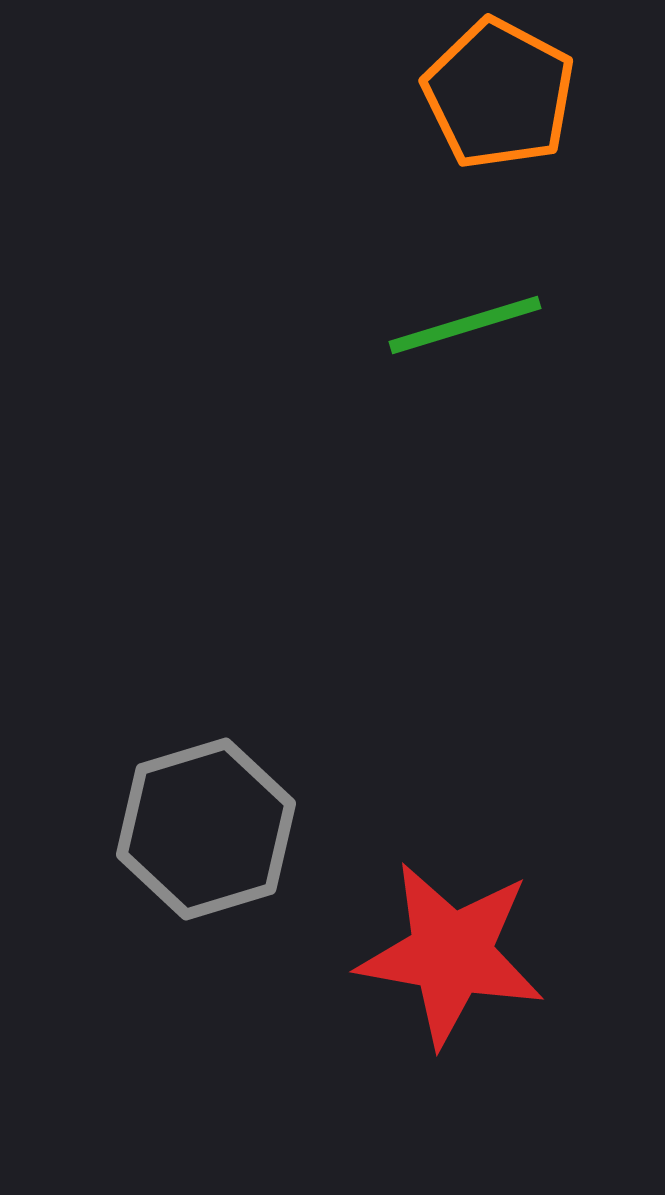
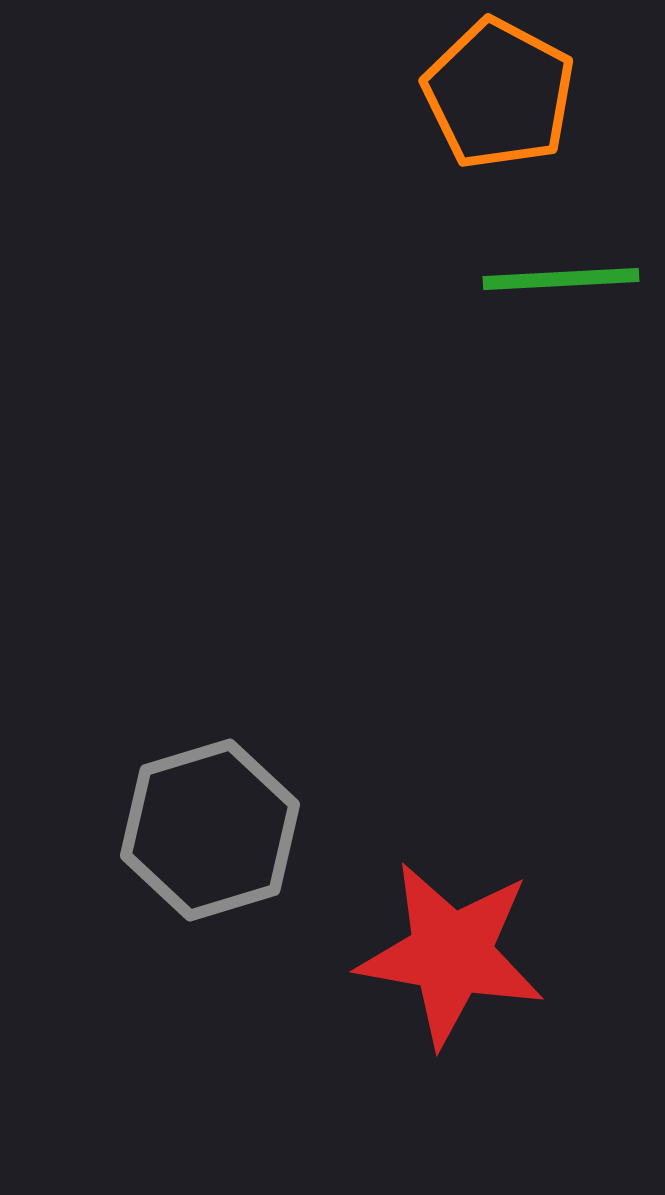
green line: moved 96 px right, 46 px up; rotated 14 degrees clockwise
gray hexagon: moved 4 px right, 1 px down
